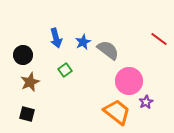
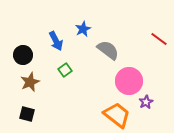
blue arrow: moved 3 px down; rotated 12 degrees counterclockwise
blue star: moved 13 px up
orange trapezoid: moved 3 px down
